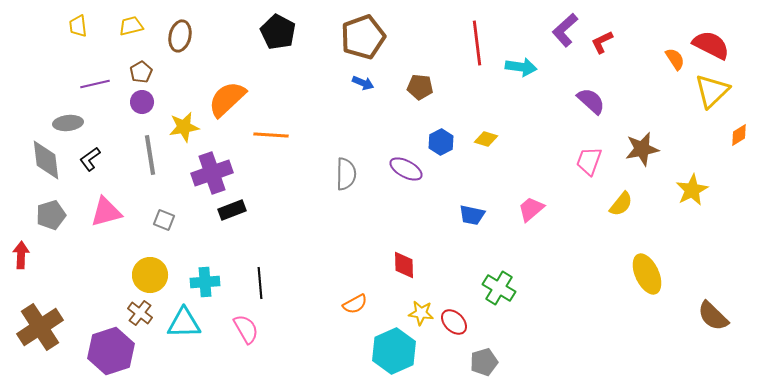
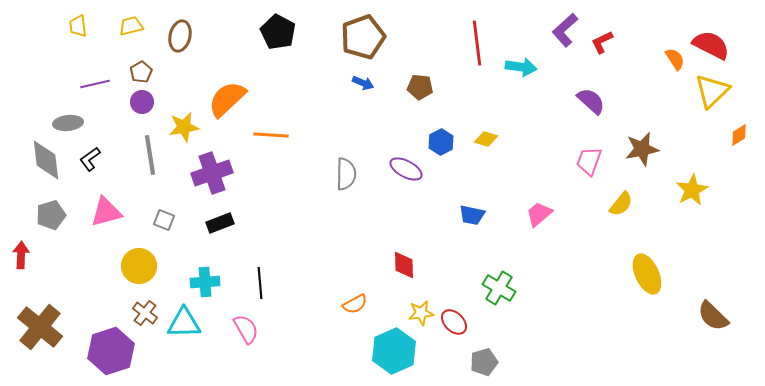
pink trapezoid at (531, 209): moved 8 px right, 5 px down
black rectangle at (232, 210): moved 12 px left, 13 px down
yellow circle at (150, 275): moved 11 px left, 9 px up
brown cross at (140, 313): moved 5 px right
yellow star at (421, 313): rotated 15 degrees counterclockwise
brown cross at (40, 327): rotated 18 degrees counterclockwise
